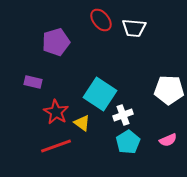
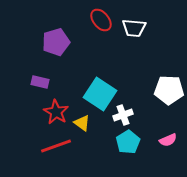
purple rectangle: moved 7 px right
